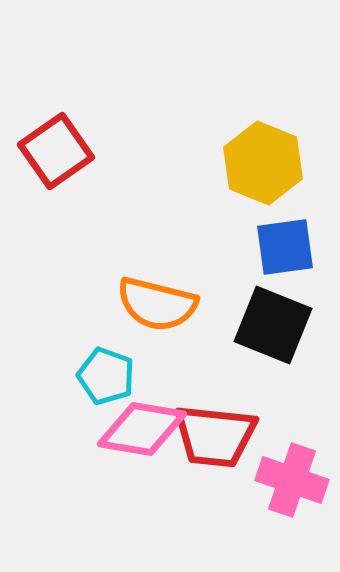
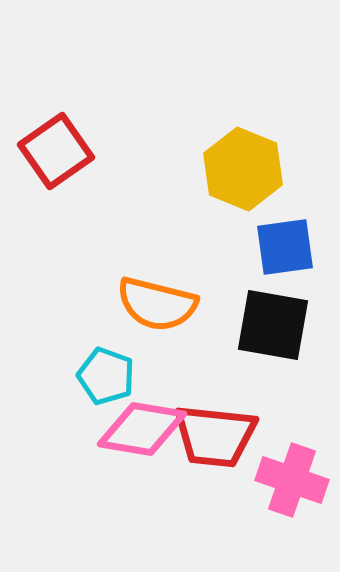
yellow hexagon: moved 20 px left, 6 px down
black square: rotated 12 degrees counterclockwise
